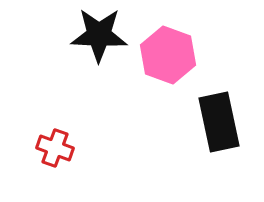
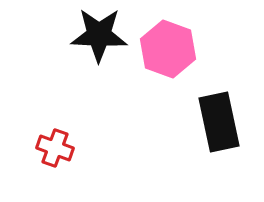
pink hexagon: moved 6 px up
